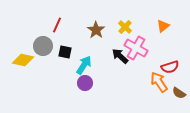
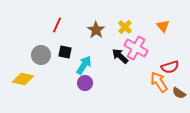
orange triangle: rotated 32 degrees counterclockwise
gray circle: moved 2 px left, 9 px down
yellow diamond: moved 19 px down
